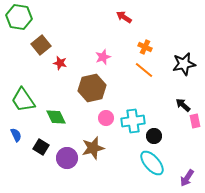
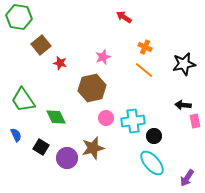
black arrow: rotated 35 degrees counterclockwise
